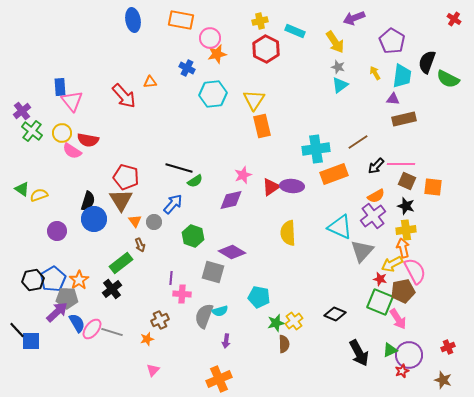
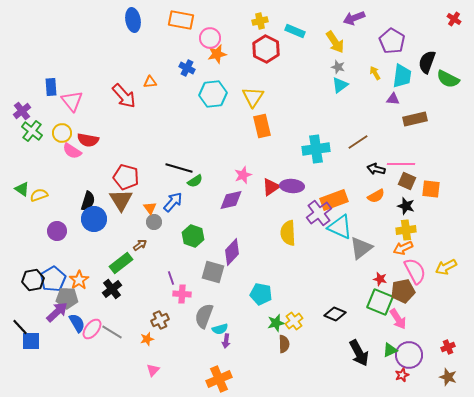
blue rectangle at (60, 87): moved 9 px left
yellow triangle at (254, 100): moved 1 px left, 3 px up
brown rectangle at (404, 119): moved 11 px right
black arrow at (376, 166): moved 3 px down; rotated 60 degrees clockwise
orange rectangle at (334, 174): moved 26 px down
orange square at (433, 187): moved 2 px left, 2 px down
blue arrow at (173, 204): moved 2 px up
purple cross at (373, 216): moved 54 px left, 3 px up
orange triangle at (135, 221): moved 15 px right, 13 px up
brown arrow at (140, 245): rotated 104 degrees counterclockwise
orange arrow at (403, 248): rotated 102 degrees counterclockwise
gray triangle at (362, 251): moved 1 px left, 3 px up; rotated 10 degrees clockwise
purple diamond at (232, 252): rotated 76 degrees counterclockwise
yellow arrow at (392, 264): moved 54 px right, 3 px down
purple line at (171, 278): rotated 24 degrees counterclockwise
cyan pentagon at (259, 297): moved 2 px right, 3 px up
cyan semicircle at (220, 311): moved 18 px down
black line at (17, 330): moved 3 px right, 3 px up
gray line at (112, 332): rotated 15 degrees clockwise
red star at (402, 371): moved 4 px down
brown star at (443, 380): moved 5 px right, 3 px up
